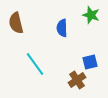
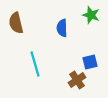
cyan line: rotated 20 degrees clockwise
